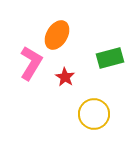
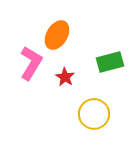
green rectangle: moved 4 px down
